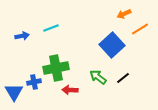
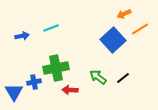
blue square: moved 1 px right, 5 px up
